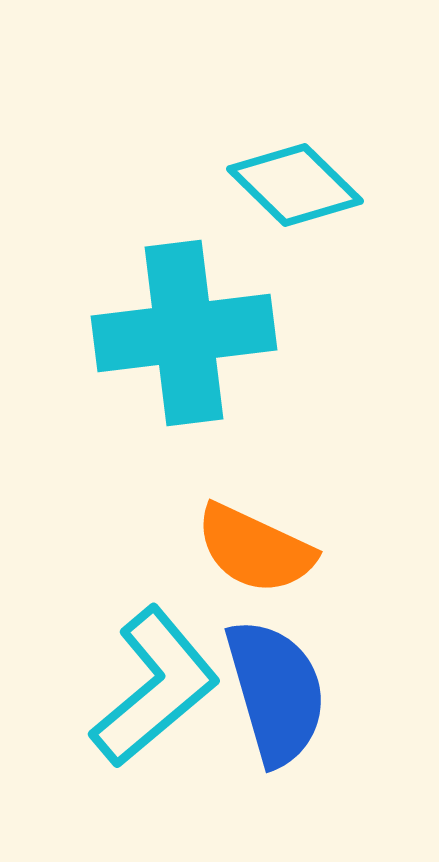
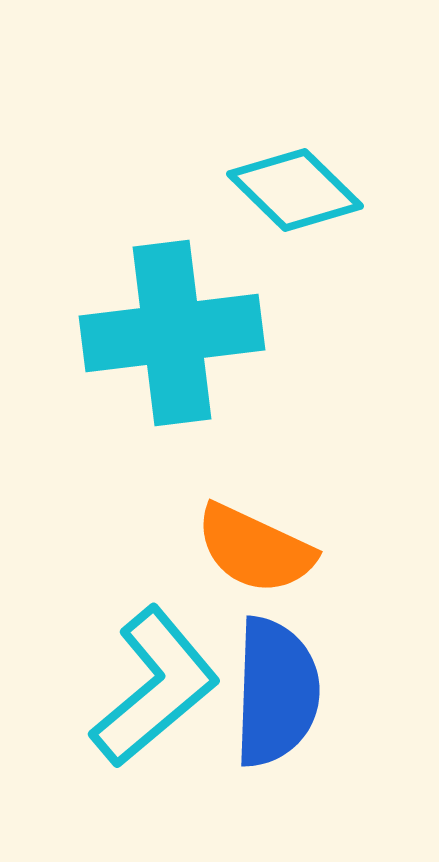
cyan diamond: moved 5 px down
cyan cross: moved 12 px left
blue semicircle: rotated 18 degrees clockwise
